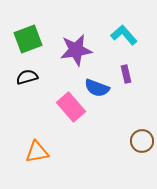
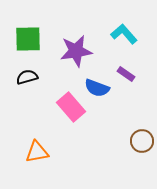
cyan L-shape: moved 1 px up
green square: rotated 20 degrees clockwise
purple star: moved 1 px down
purple rectangle: rotated 42 degrees counterclockwise
